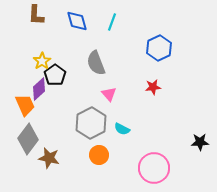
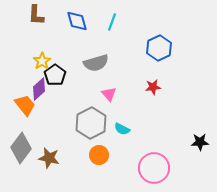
gray semicircle: rotated 85 degrees counterclockwise
orange trapezoid: rotated 15 degrees counterclockwise
gray diamond: moved 7 px left, 9 px down
